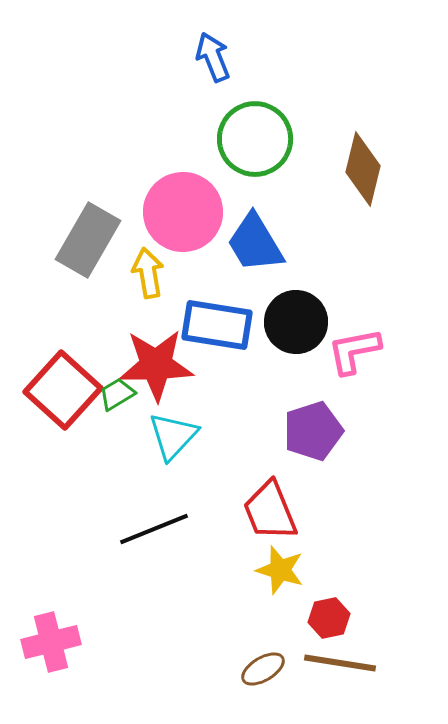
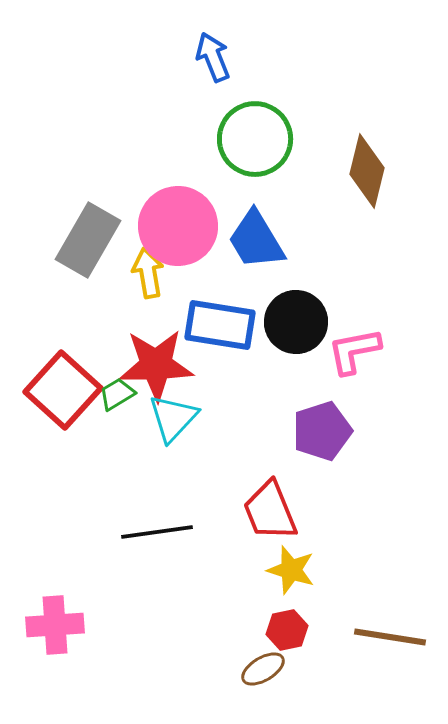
brown diamond: moved 4 px right, 2 px down
pink circle: moved 5 px left, 14 px down
blue trapezoid: moved 1 px right, 3 px up
blue rectangle: moved 3 px right
purple pentagon: moved 9 px right
cyan triangle: moved 18 px up
black line: moved 3 px right, 3 px down; rotated 14 degrees clockwise
yellow star: moved 11 px right
red hexagon: moved 42 px left, 12 px down
pink cross: moved 4 px right, 17 px up; rotated 10 degrees clockwise
brown line: moved 50 px right, 26 px up
